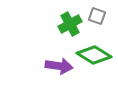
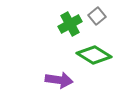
gray square: rotated 30 degrees clockwise
purple arrow: moved 14 px down
